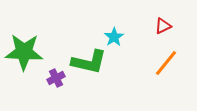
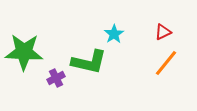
red triangle: moved 6 px down
cyan star: moved 3 px up
